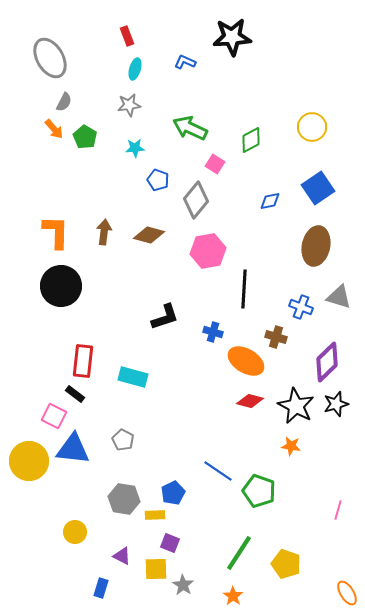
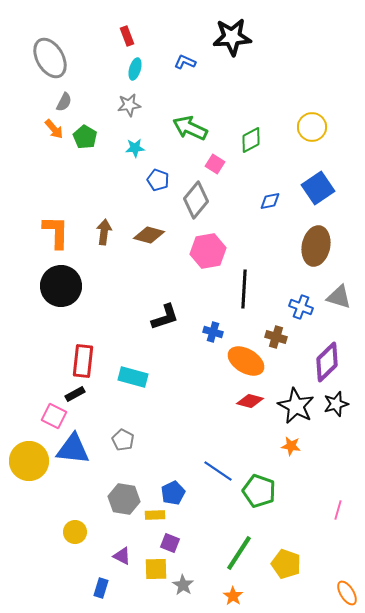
black rectangle at (75, 394): rotated 66 degrees counterclockwise
